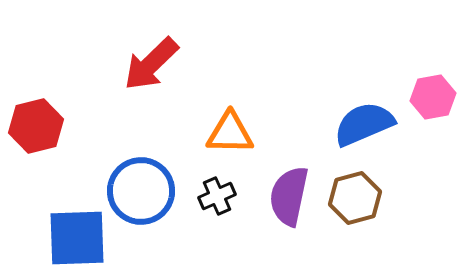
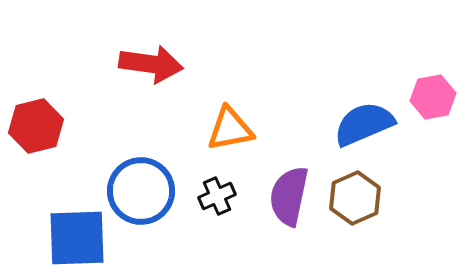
red arrow: rotated 128 degrees counterclockwise
orange triangle: moved 4 px up; rotated 12 degrees counterclockwise
brown hexagon: rotated 9 degrees counterclockwise
